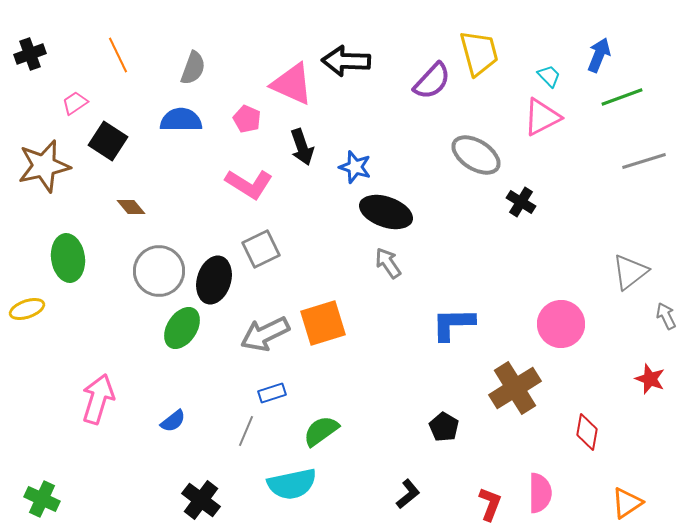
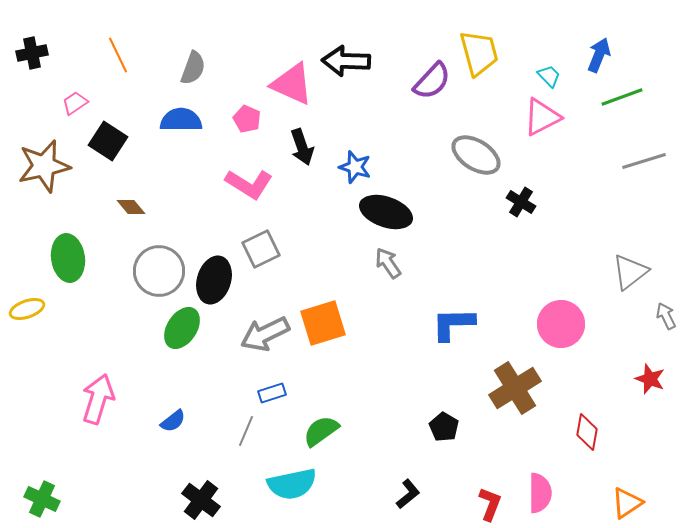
black cross at (30, 54): moved 2 px right, 1 px up; rotated 8 degrees clockwise
